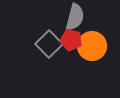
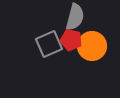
gray square: rotated 20 degrees clockwise
